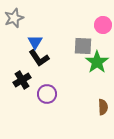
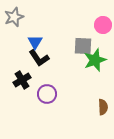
gray star: moved 1 px up
green star: moved 2 px left, 2 px up; rotated 15 degrees clockwise
